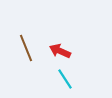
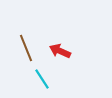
cyan line: moved 23 px left
